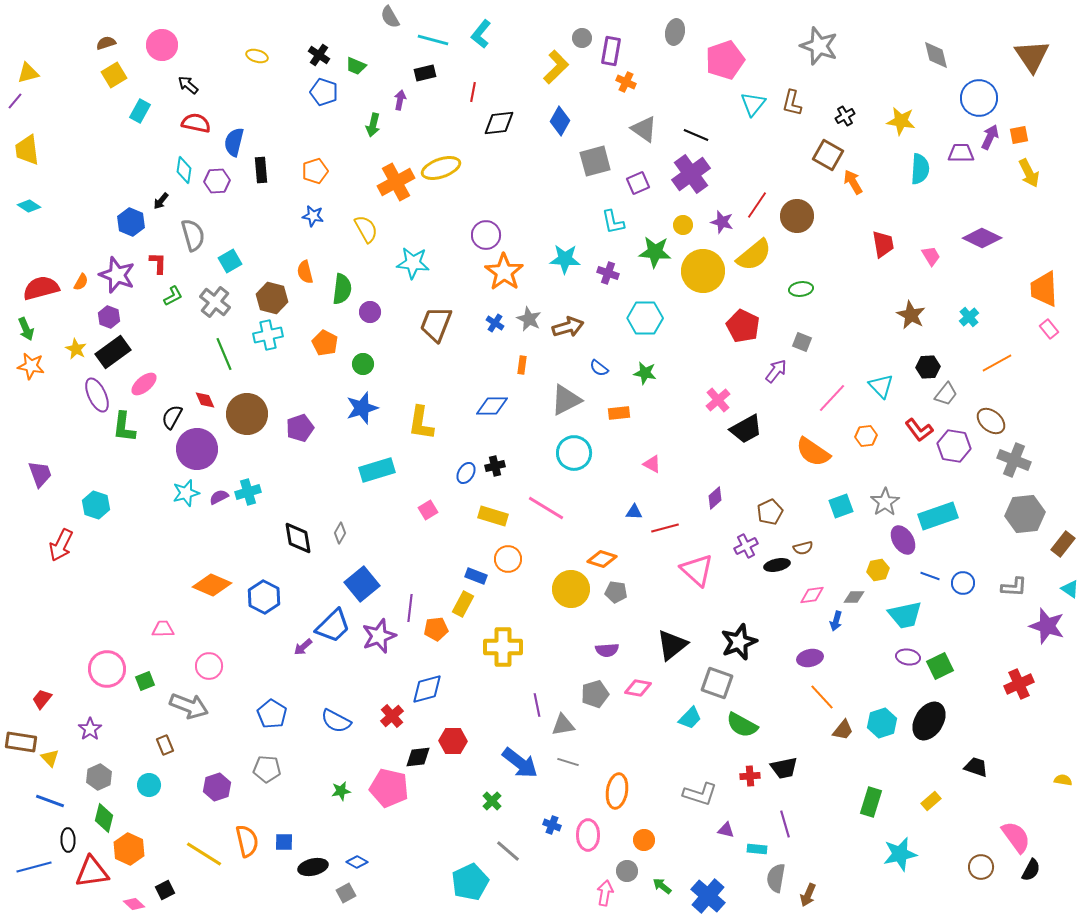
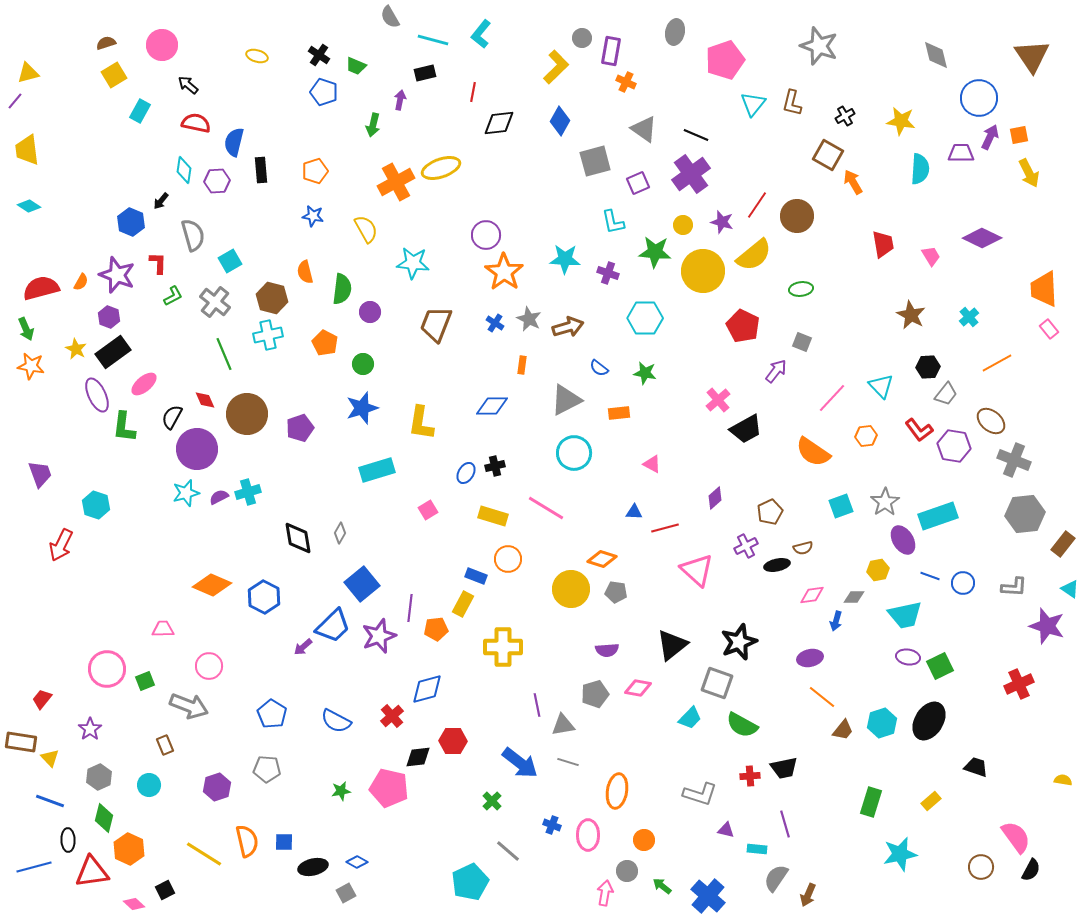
orange line at (822, 697): rotated 8 degrees counterclockwise
gray semicircle at (776, 878): rotated 24 degrees clockwise
